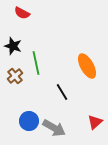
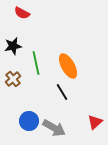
black star: rotated 30 degrees counterclockwise
orange ellipse: moved 19 px left
brown cross: moved 2 px left, 3 px down
